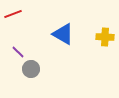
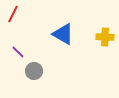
red line: rotated 42 degrees counterclockwise
gray circle: moved 3 px right, 2 px down
